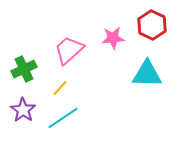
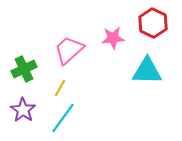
red hexagon: moved 1 px right, 2 px up
cyan triangle: moved 3 px up
yellow line: rotated 12 degrees counterclockwise
cyan line: rotated 20 degrees counterclockwise
